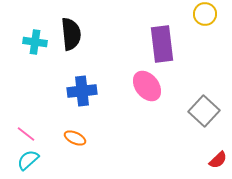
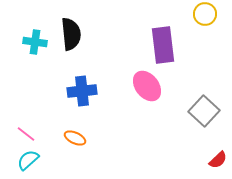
purple rectangle: moved 1 px right, 1 px down
